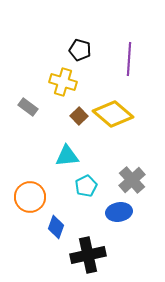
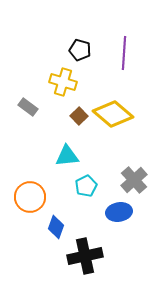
purple line: moved 5 px left, 6 px up
gray cross: moved 2 px right
black cross: moved 3 px left, 1 px down
